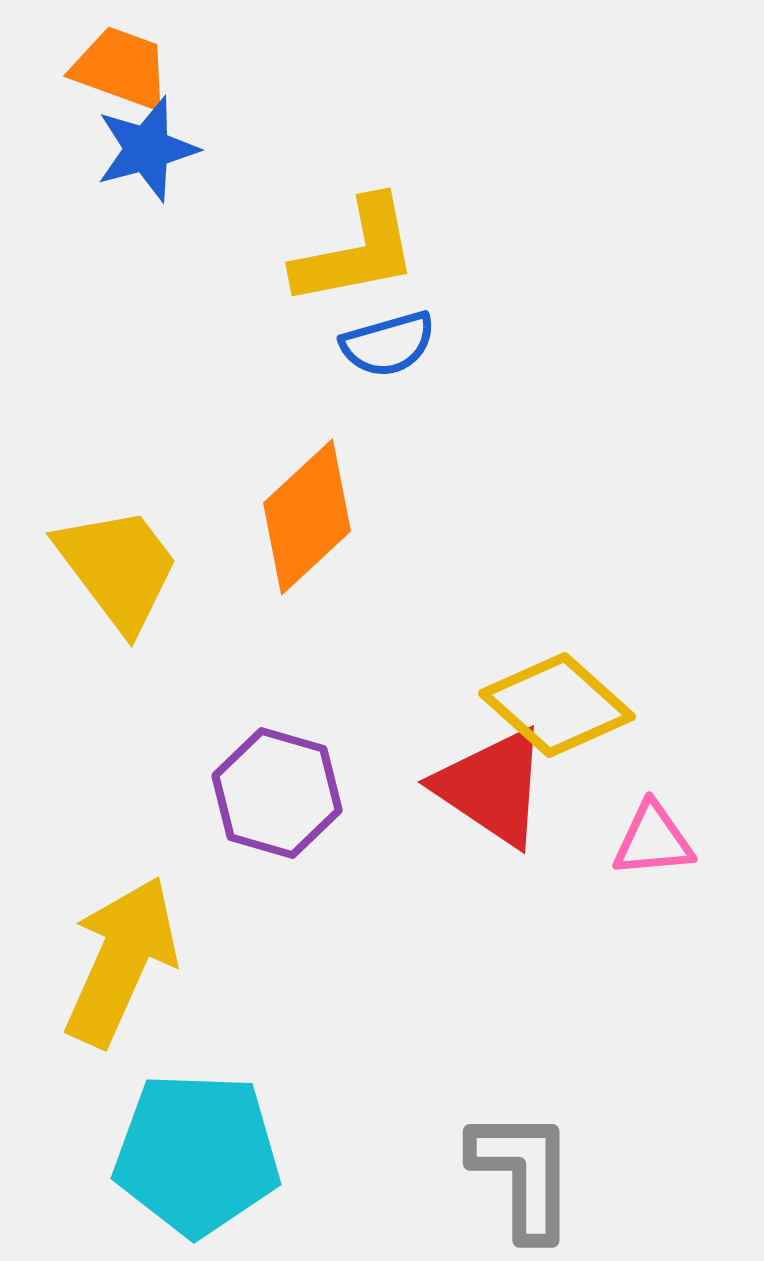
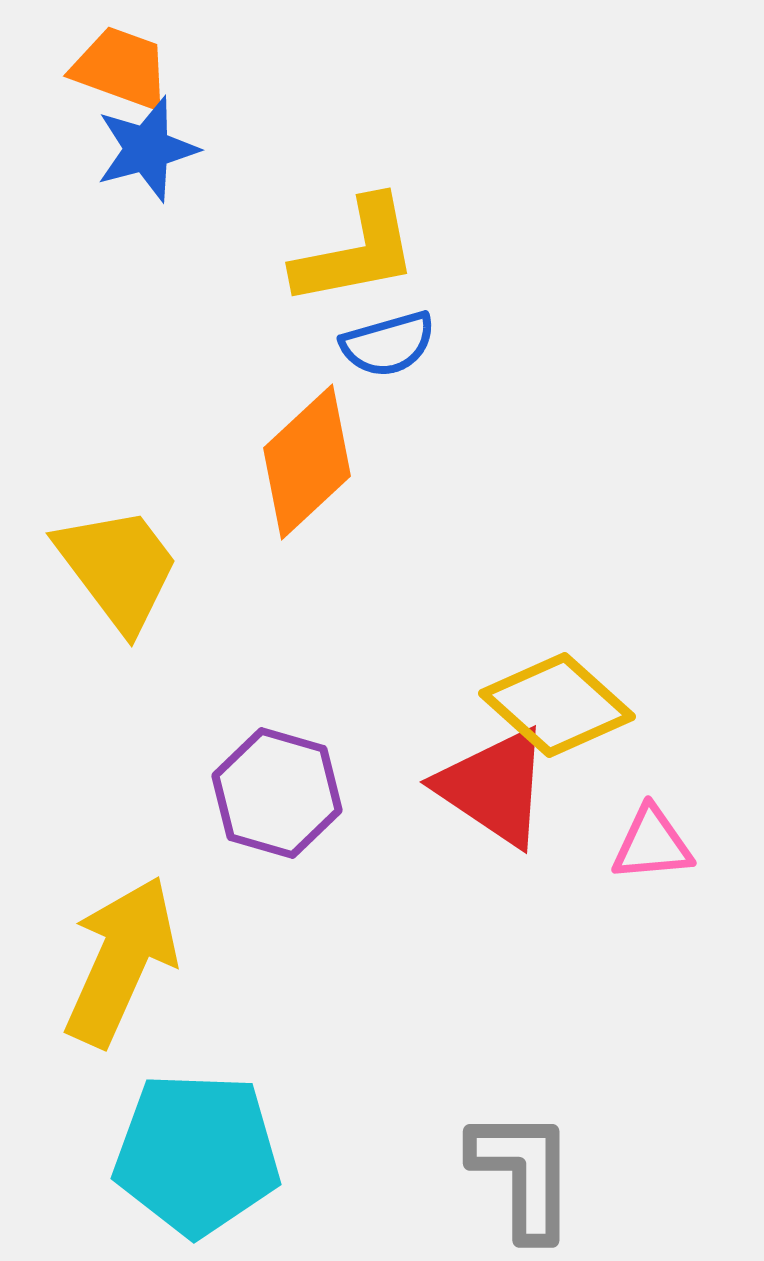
orange diamond: moved 55 px up
red triangle: moved 2 px right
pink triangle: moved 1 px left, 4 px down
